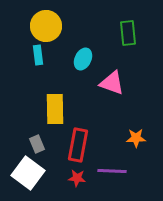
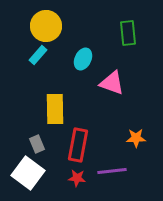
cyan rectangle: rotated 48 degrees clockwise
purple line: rotated 8 degrees counterclockwise
